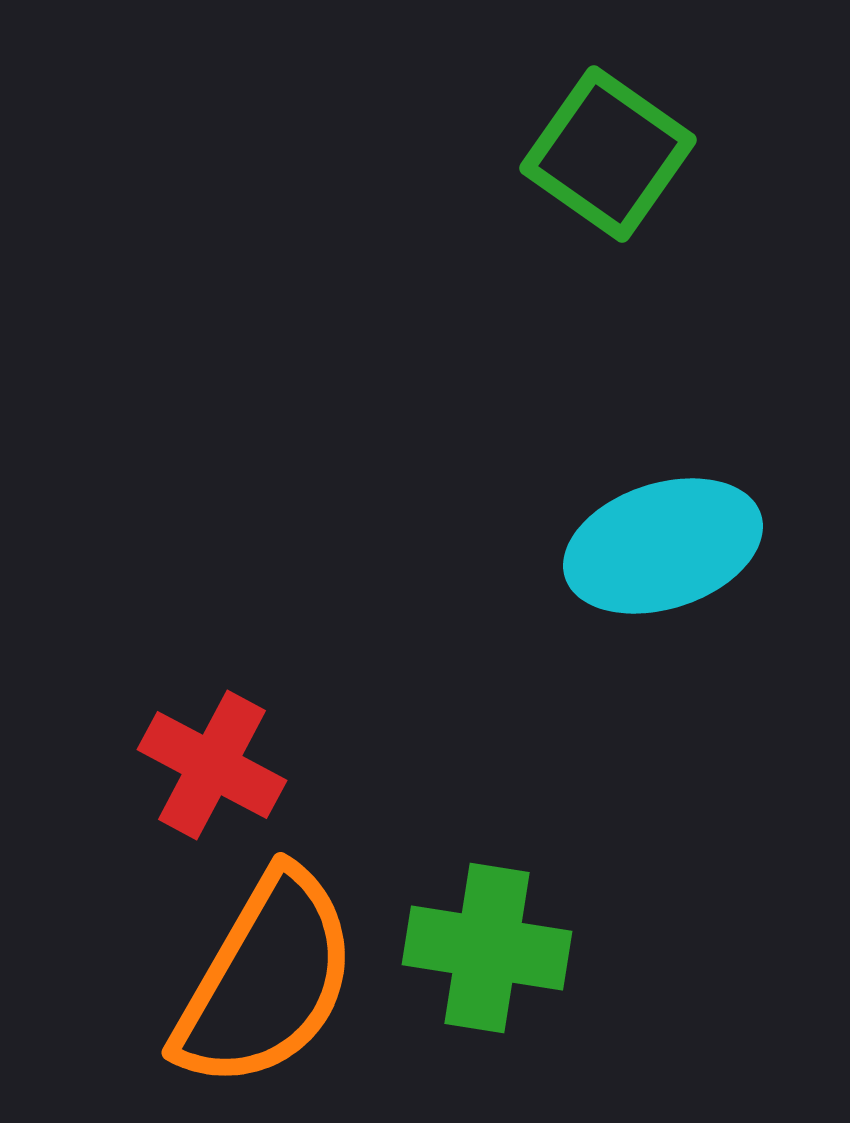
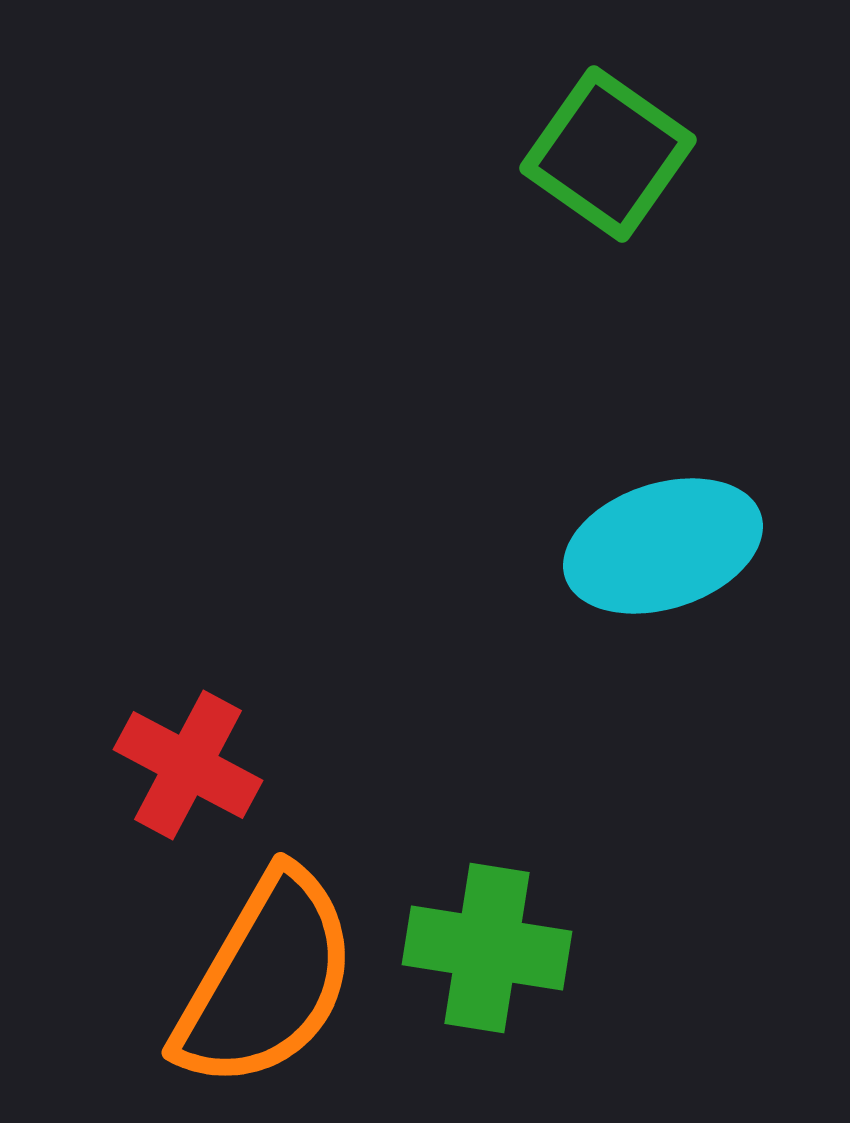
red cross: moved 24 px left
